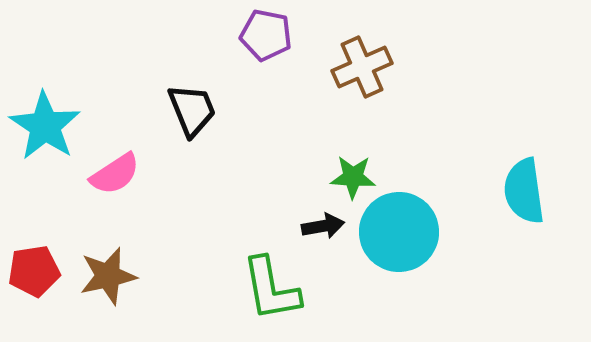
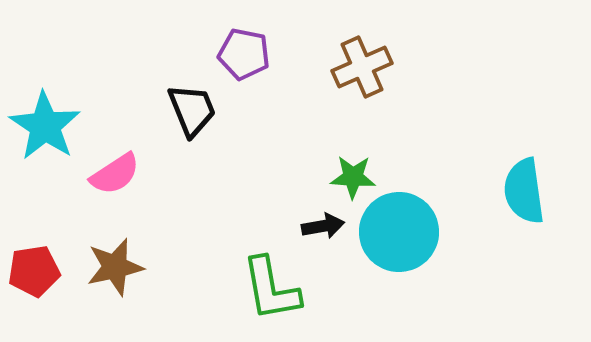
purple pentagon: moved 22 px left, 19 px down
brown star: moved 7 px right, 9 px up
